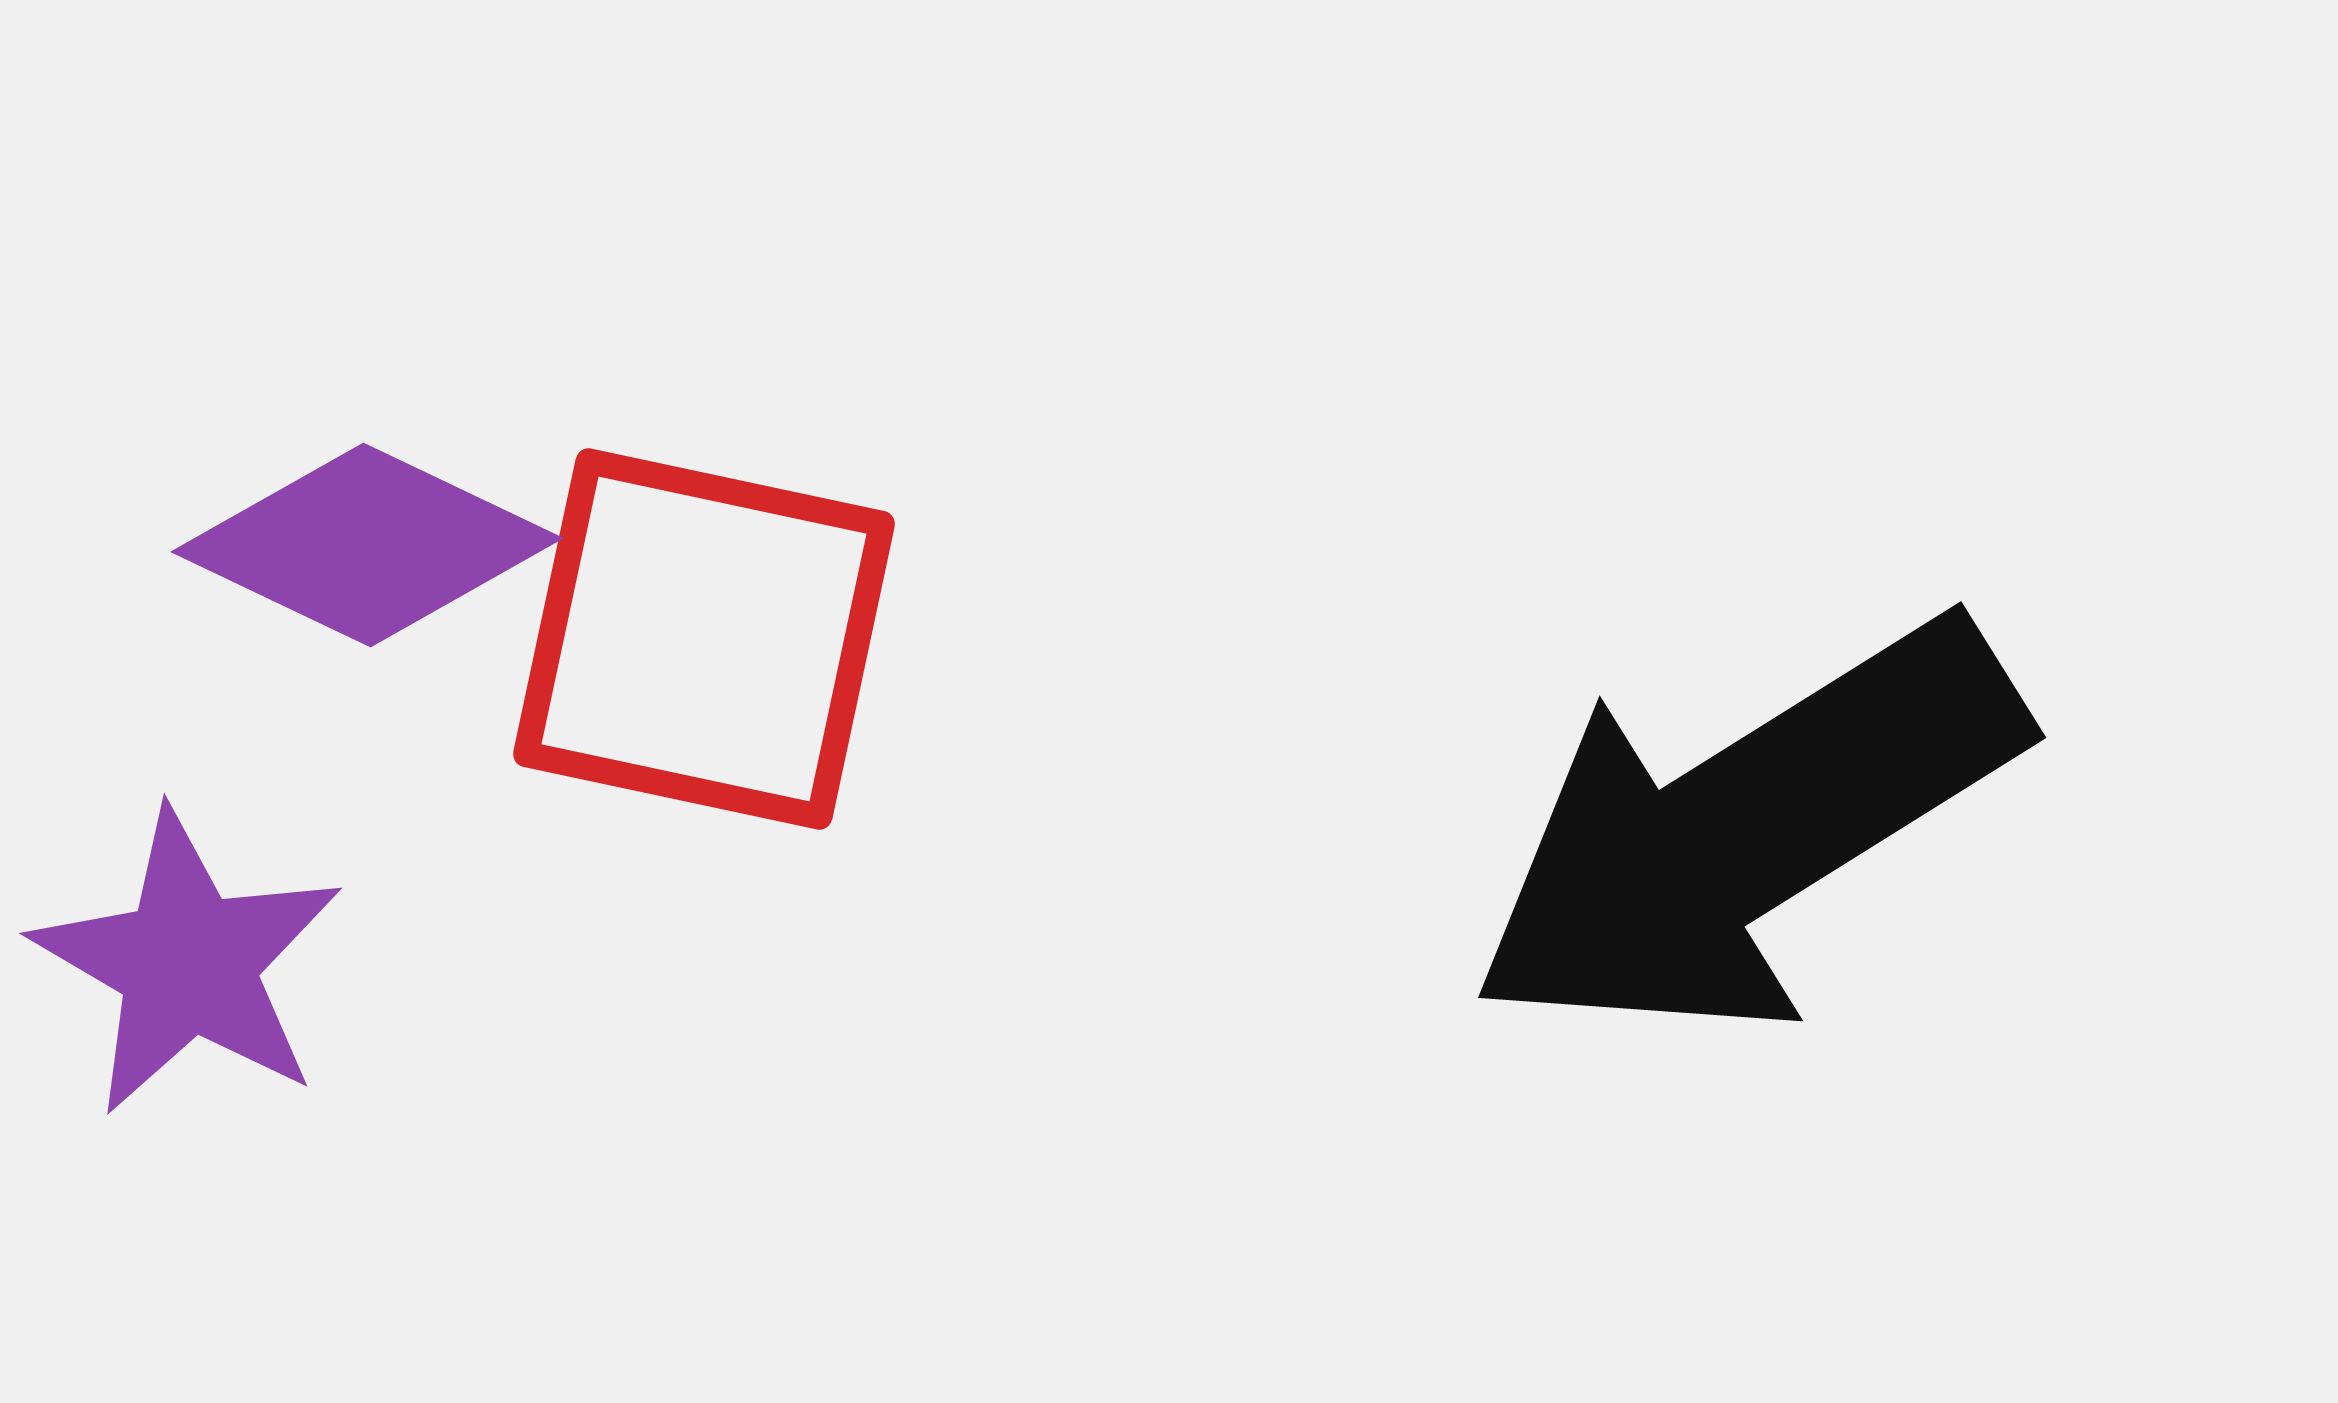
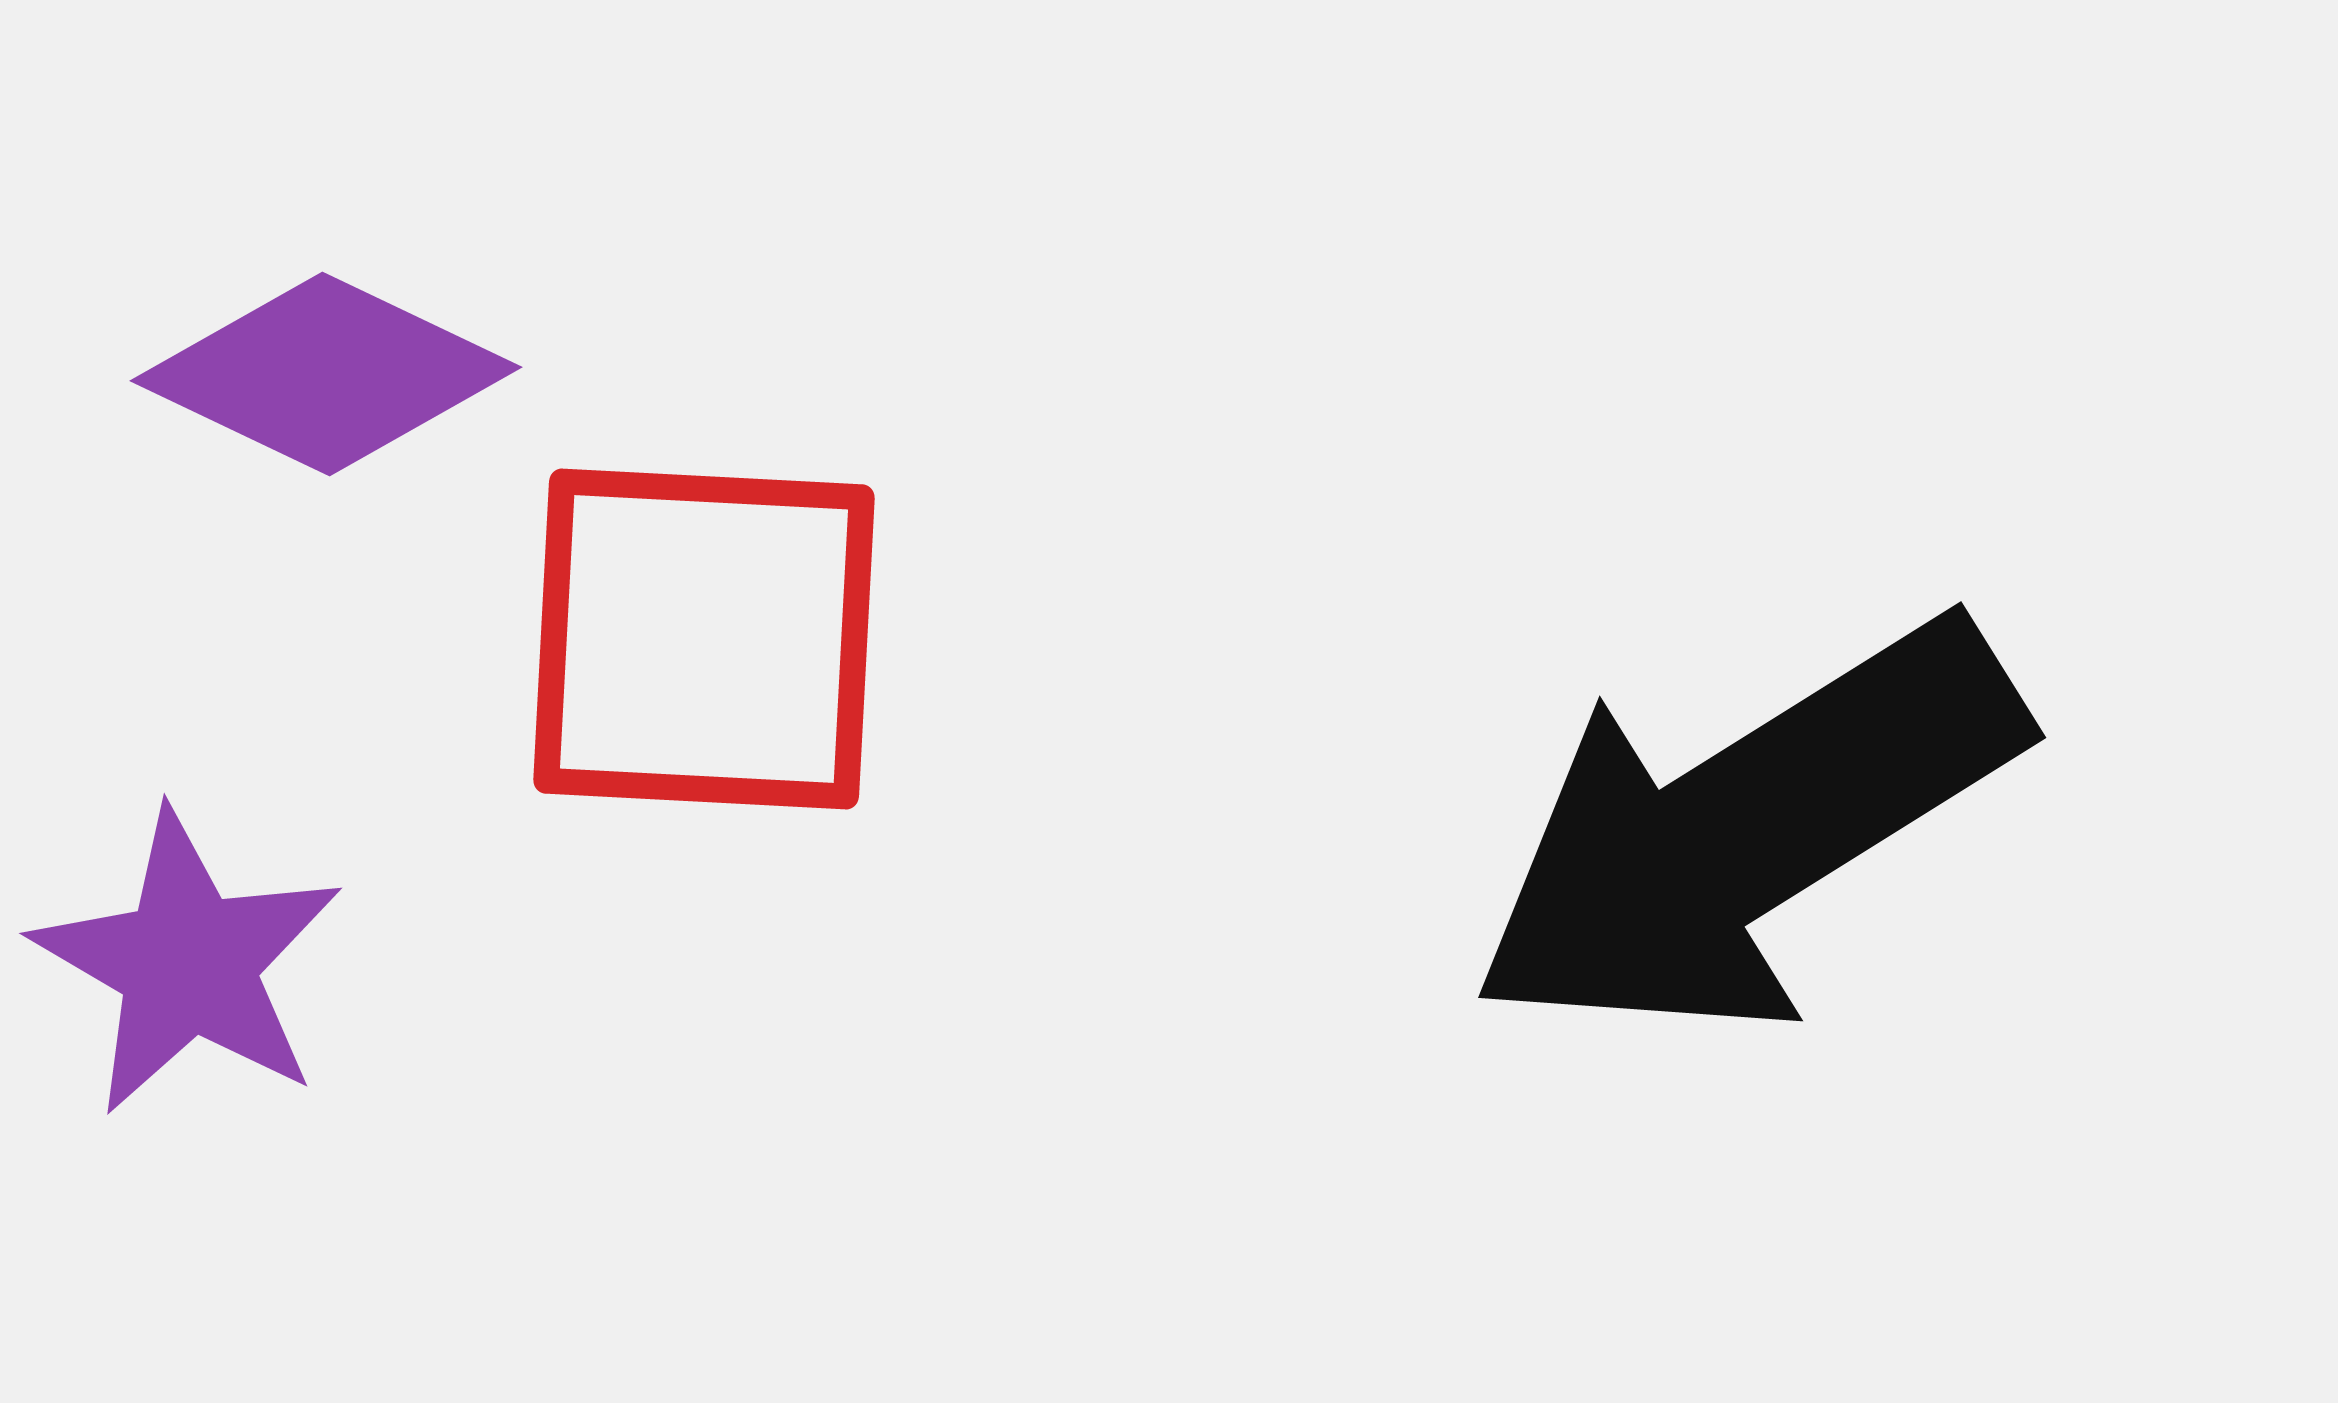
purple diamond: moved 41 px left, 171 px up
red square: rotated 9 degrees counterclockwise
